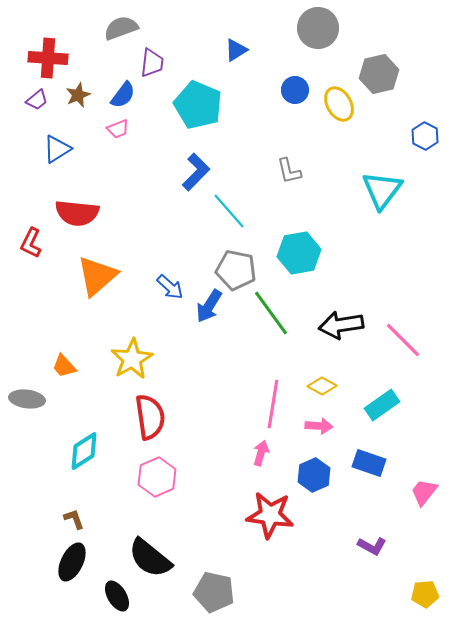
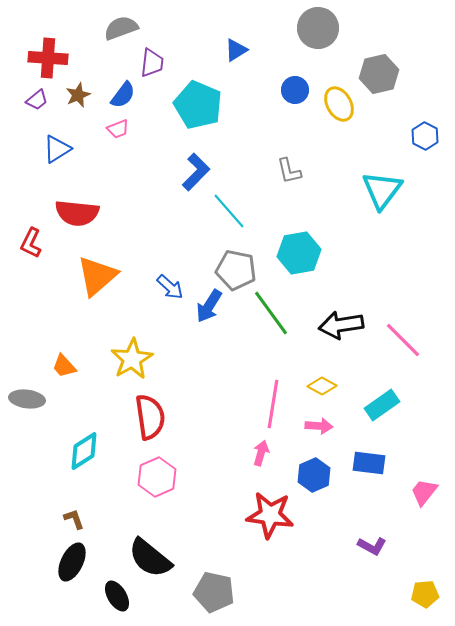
blue rectangle at (369, 463): rotated 12 degrees counterclockwise
